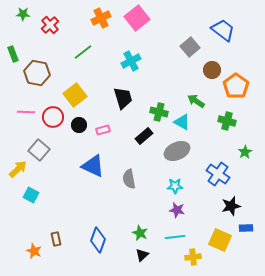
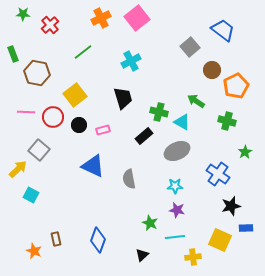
orange pentagon at (236, 86): rotated 10 degrees clockwise
green star at (140, 233): moved 10 px right, 10 px up
